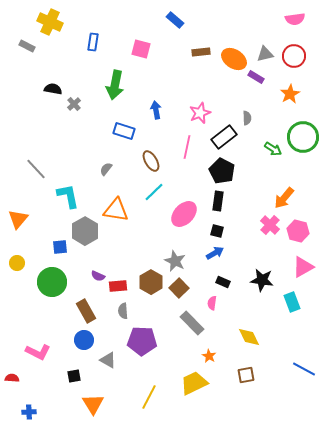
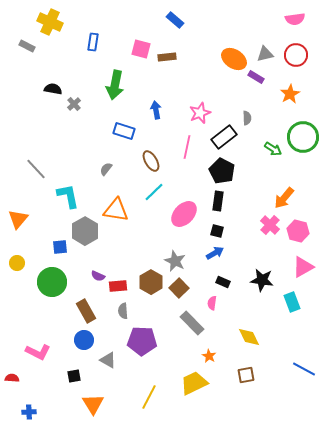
brown rectangle at (201, 52): moved 34 px left, 5 px down
red circle at (294, 56): moved 2 px right, 1 px up
